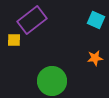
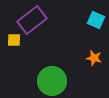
orange star: moved 1 px left; rotated 21 degrees clockwise
